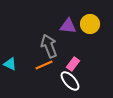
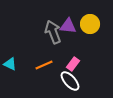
gray arrow: moved 4 px right, 14 px up
